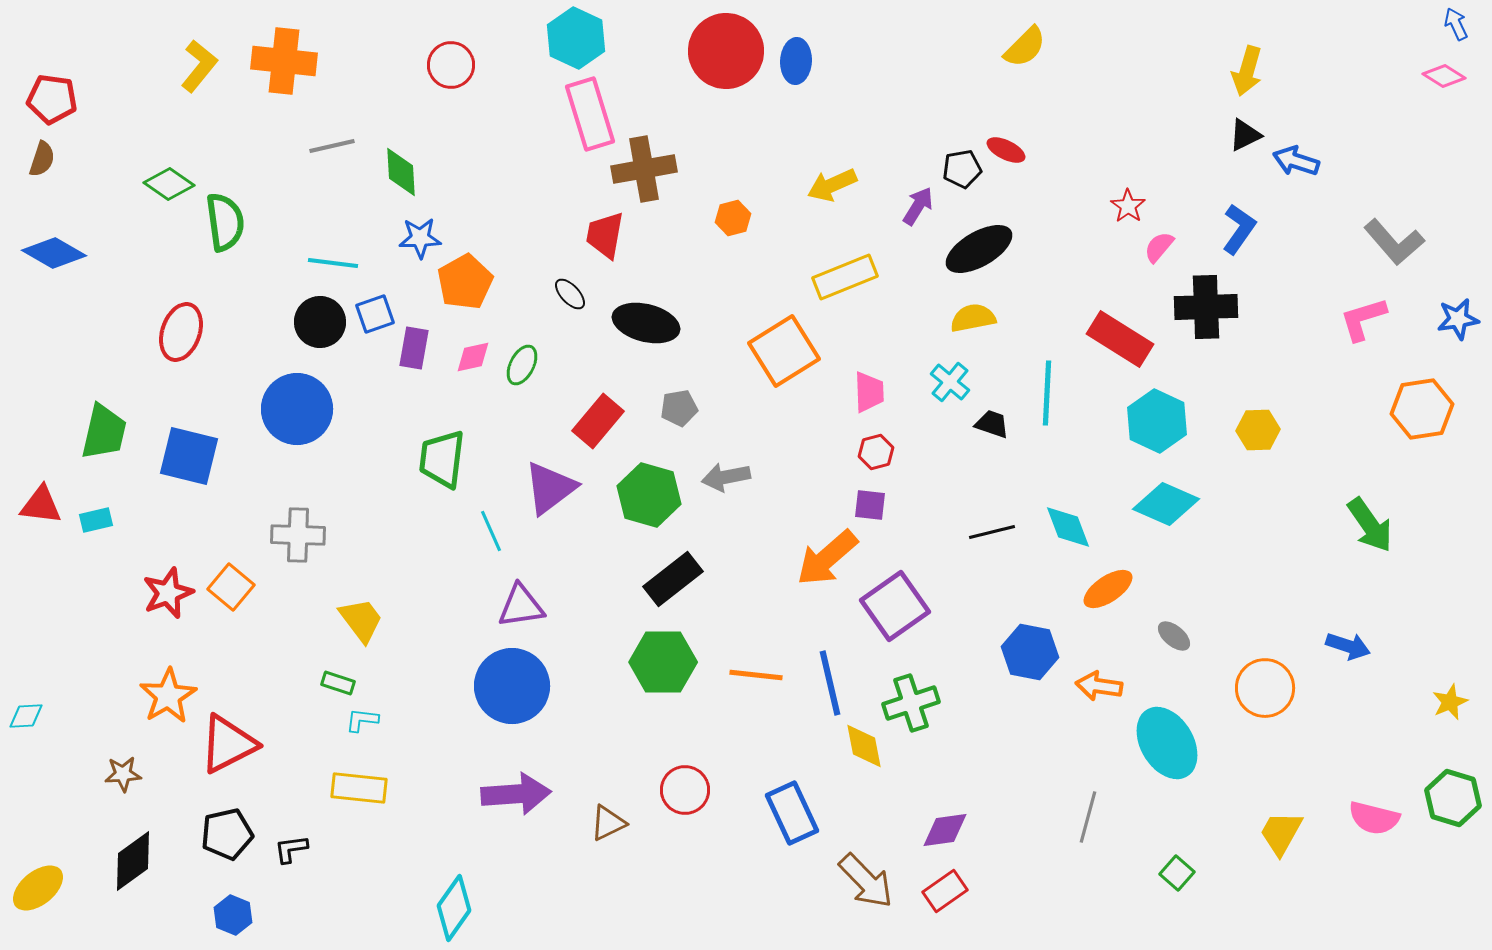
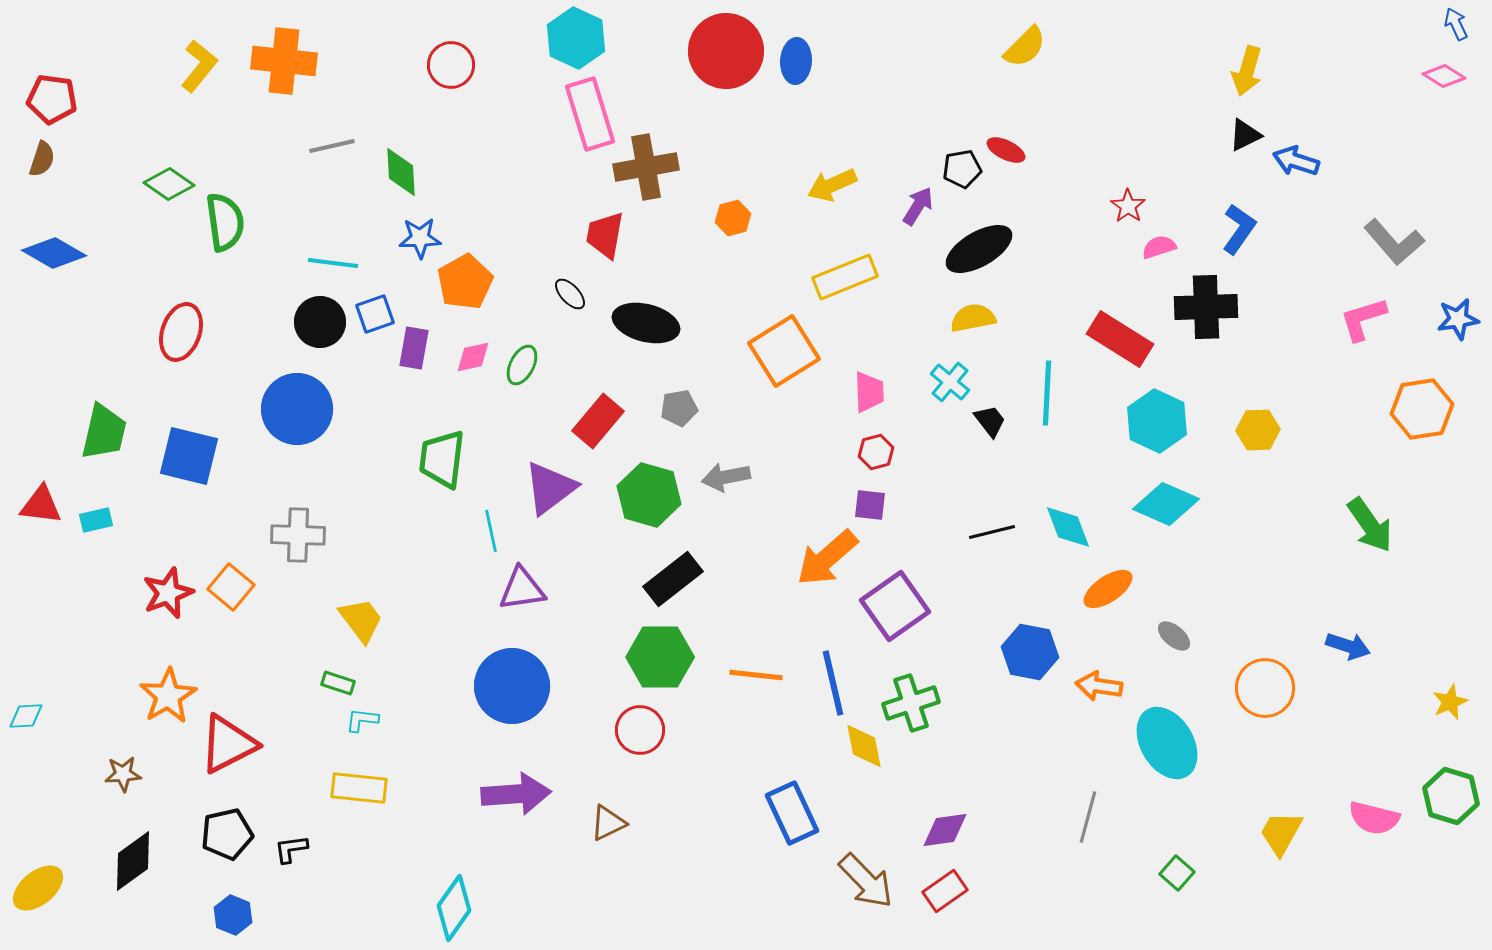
brown cross at (644, 169): moved 2 px right, 2 px up
pink semicircle at (1159, 247): rotated 32 degrees clockwise
black trapezoid at (992, 424): moved 2 px left, 3 px up; rotated 33 degrees clockwise
cyan line at (491, 531): rotated 12 degrees clockwise
purple triangle at (521, 606): moved 1 px right, 17 px up
green hexagon at (663, 662): moved 3 px left, 5 px up
blue line at (830, 683): moved 3 px right
red circle at (685, 790): moved 45 px left, 60 px up
green hexagon at (1453, 798): moved 2 px left, 2 px up
